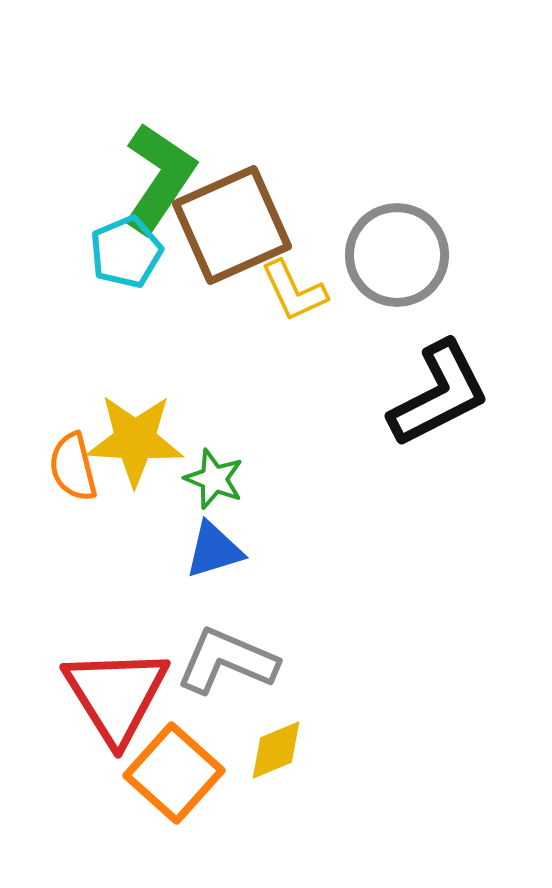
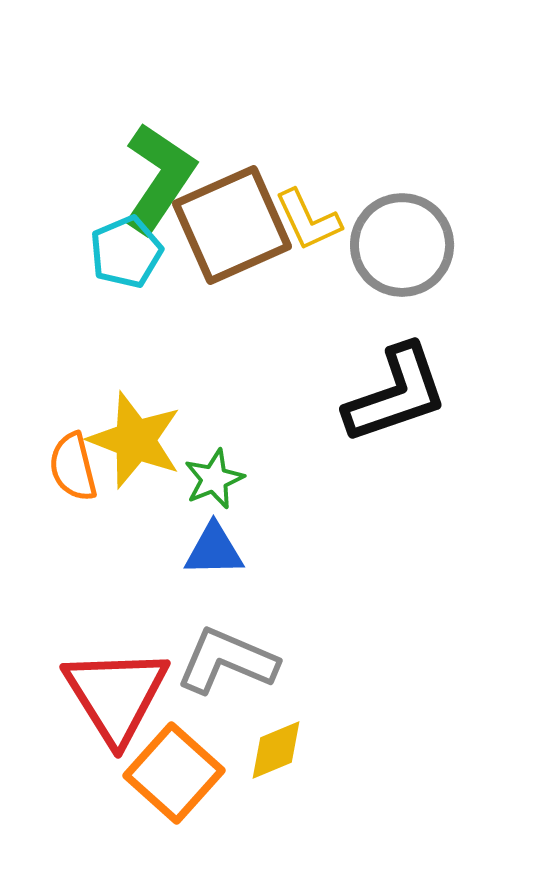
gray circle: moved 5 px right, 10 px up
yellow L-shape: moved 14 px right, 71 px up
black L-shape: moved 43 px left; rotated 8 degrees clockwise
yellow star: rotated 18 degrees clockwise
green star: rotated 28 degrees clockwise
blue triangle: rotated 16 degrees clockwise
